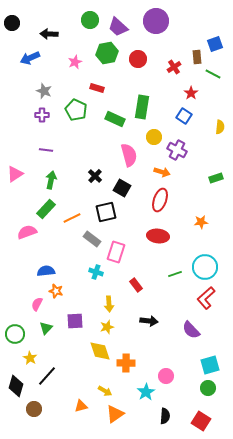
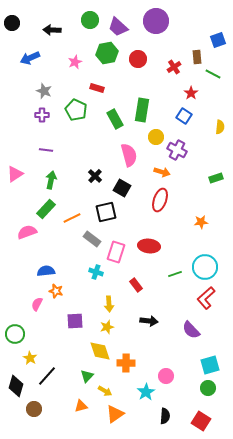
black arrow at (49, 34): moved 3 px right, 4 px up
blue square at (215, 44): moved 3 px right, 4 px up
green rectangle at (142, 107): moved 3 px down
green rectangle at (115, 119): rotated 36 degrees clockwise
yellow circle at (154, 137): moved 2 px right
red ellipse at (158, 236): moved 9 px left, 10 px down
green triangle at (46, 328): moved 41 px right, 48 px down
